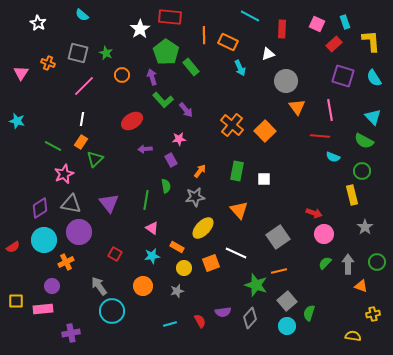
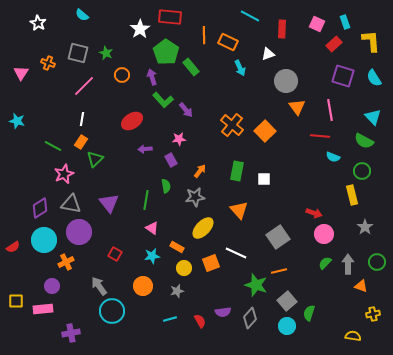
cyan line at (170, 324): moved 5 px up
